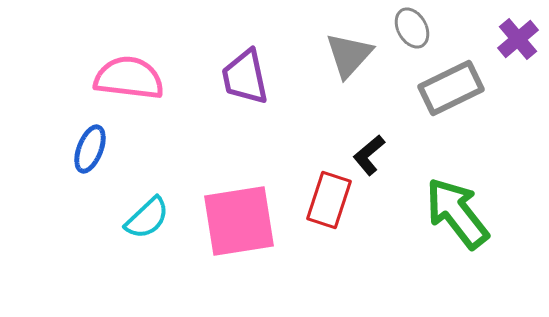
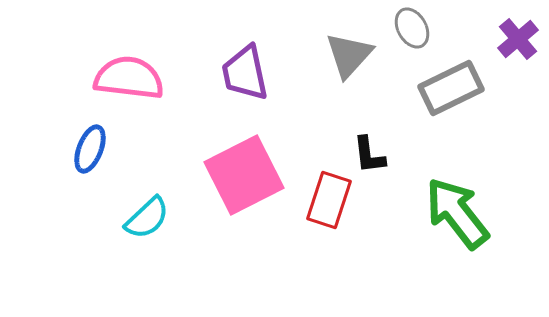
purple trapezoid: moved 4 px up
black L-shape: rotated 57 degrees counterclockwise
pink square: moved 5 px right, 46 px up; rotated 18 degrees counterclockwise
